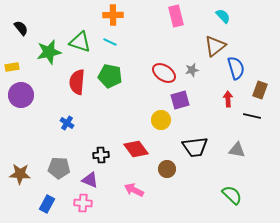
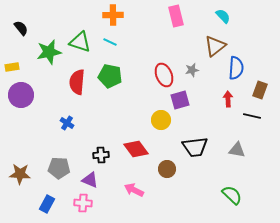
blue semicircle: rotated 20 degrees clockwise
red ellipse: moved 2 px down; rotated 35 degrees clockwise
